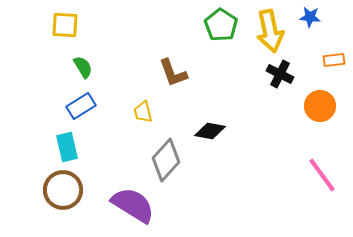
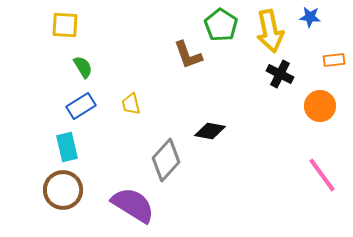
brown L-shape: moved 15 px right, 18 px up
yellow trapezoid: moved 12 px left, 8 px up
